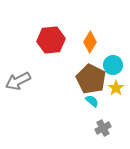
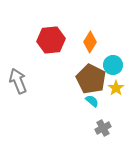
gray arrow: rotated 95 degrees clockwise
